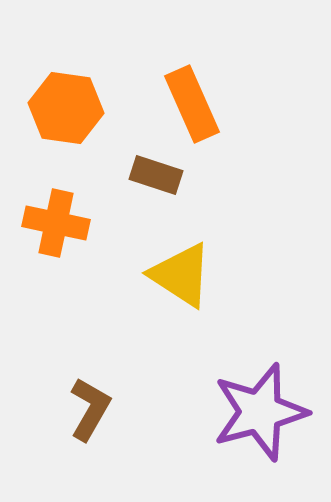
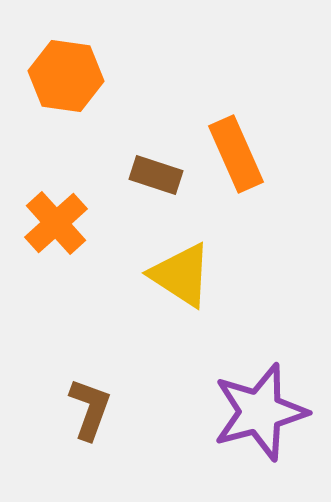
orange rectangle: moved 44 px right, 50 px down
orange hexagon: moved 32 px up
orange cross: rotated 36 degrees clockwise
brown L-shape: rotated 10 degrees counterclockwise
